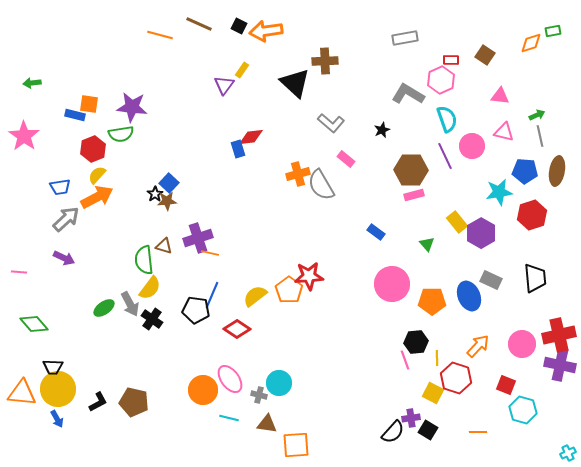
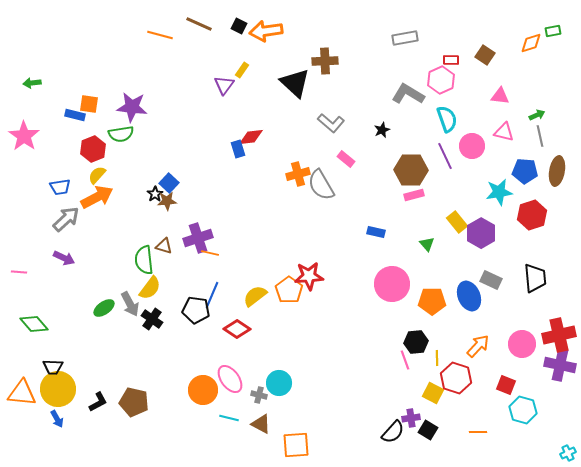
blue rectangle at (376, 232): rotated 24 degrees counterclockwise
brown triangle at (267, 424): moved 6 px left; rotated 20 degrees clockwise
